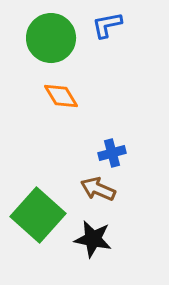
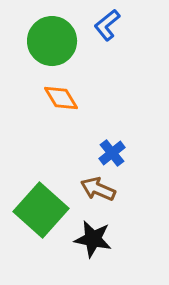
blue L-shape: rotated 28 degrees counterclockwise
green circle: moved 1 px right, 3 px down
orange diamond: moved 2 px down
blue cross: rotated 24 degrees counterclockwise
green square: moved 3 px right, 5 px up
